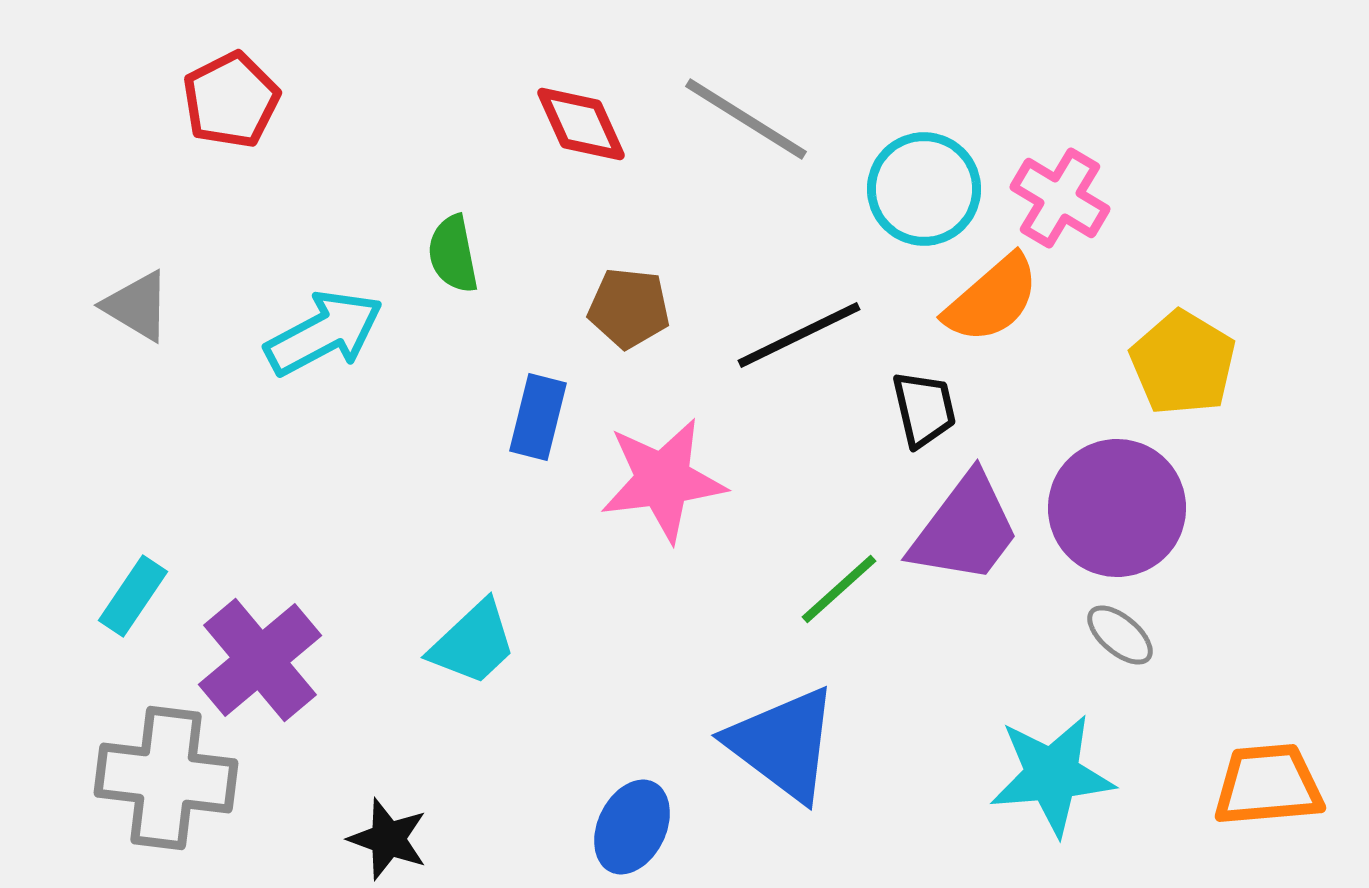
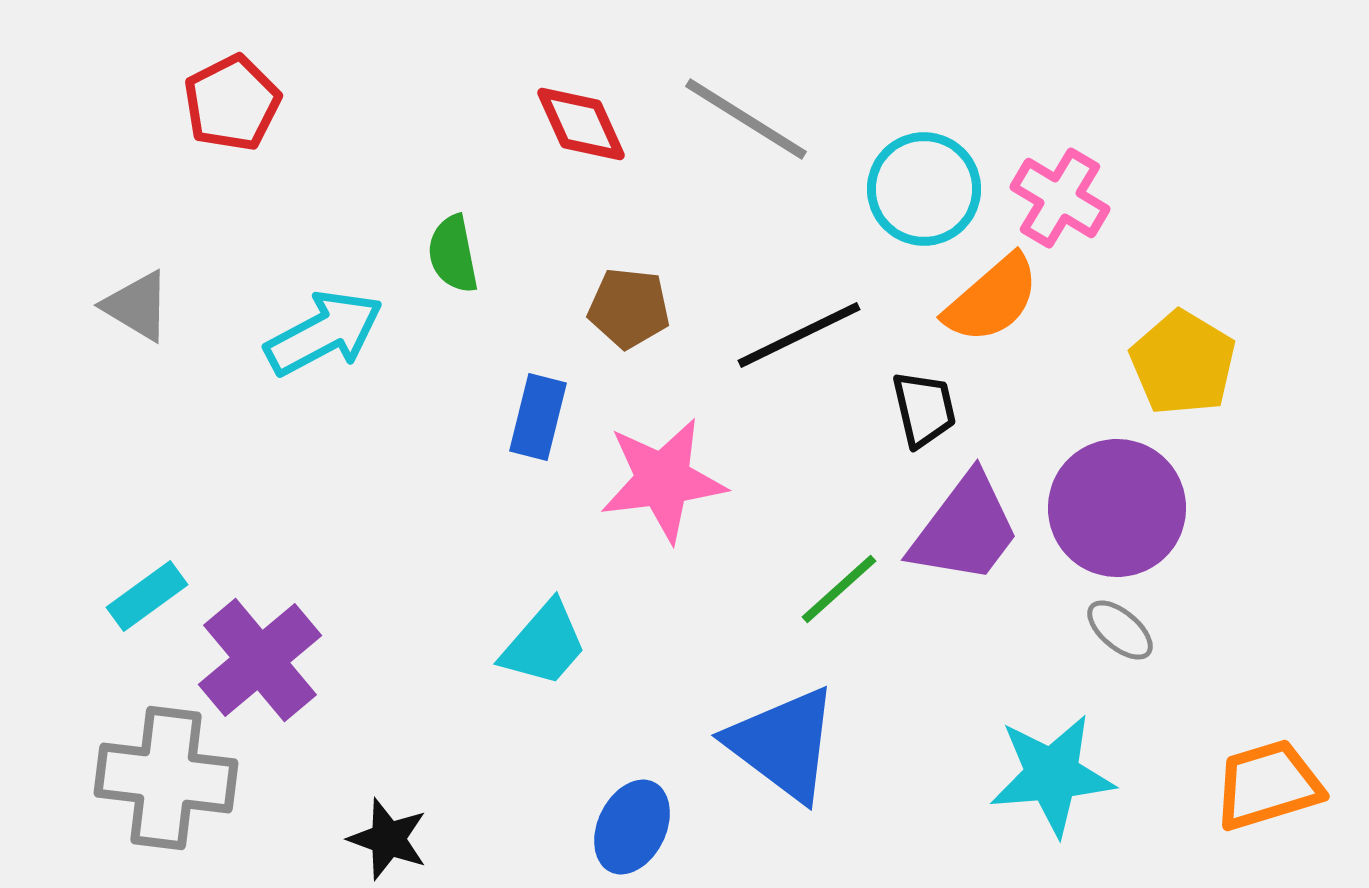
red pentagon: moved 1 px right, 3 px down
cyan rectangle: moved 14 px right; rotated 20 degrees clockwise
gray ellipse: moved 5 px up
cyan trapezoid: moved 71 px right, 1 px down; rotated 6 degrees counterclockwise
orange trapezoid: rotated 12 degrees counterclockwise
